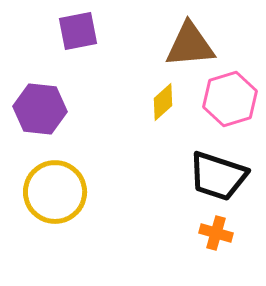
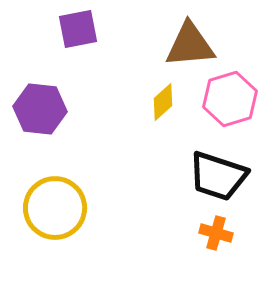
purple square: moved 2 px up
yellow circle: moved 16 px down
